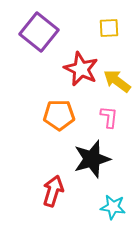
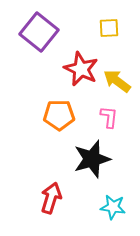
red arrow: moved 2 px left, 7 px down
